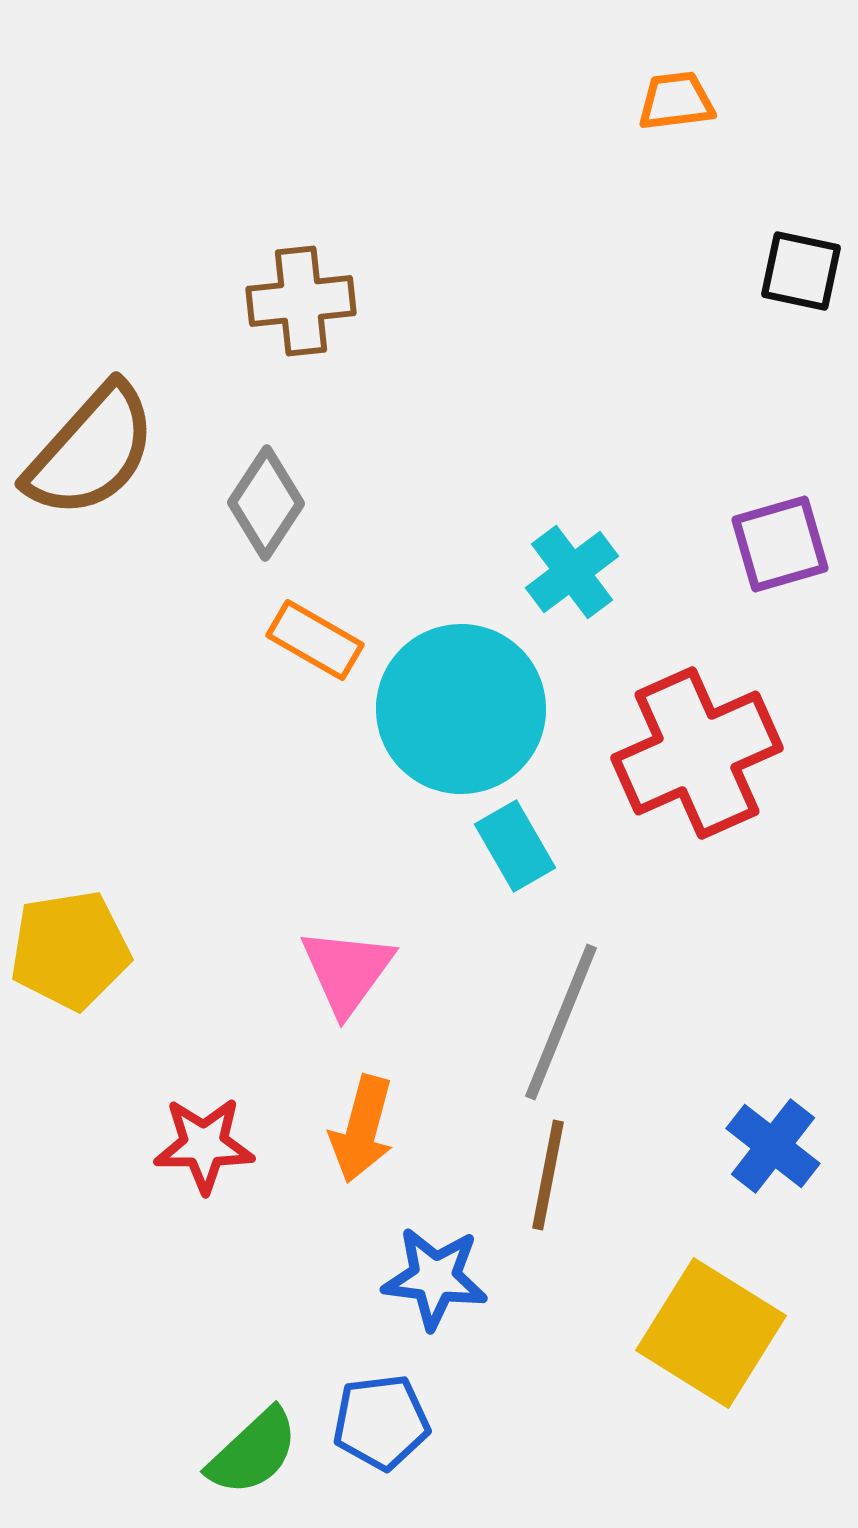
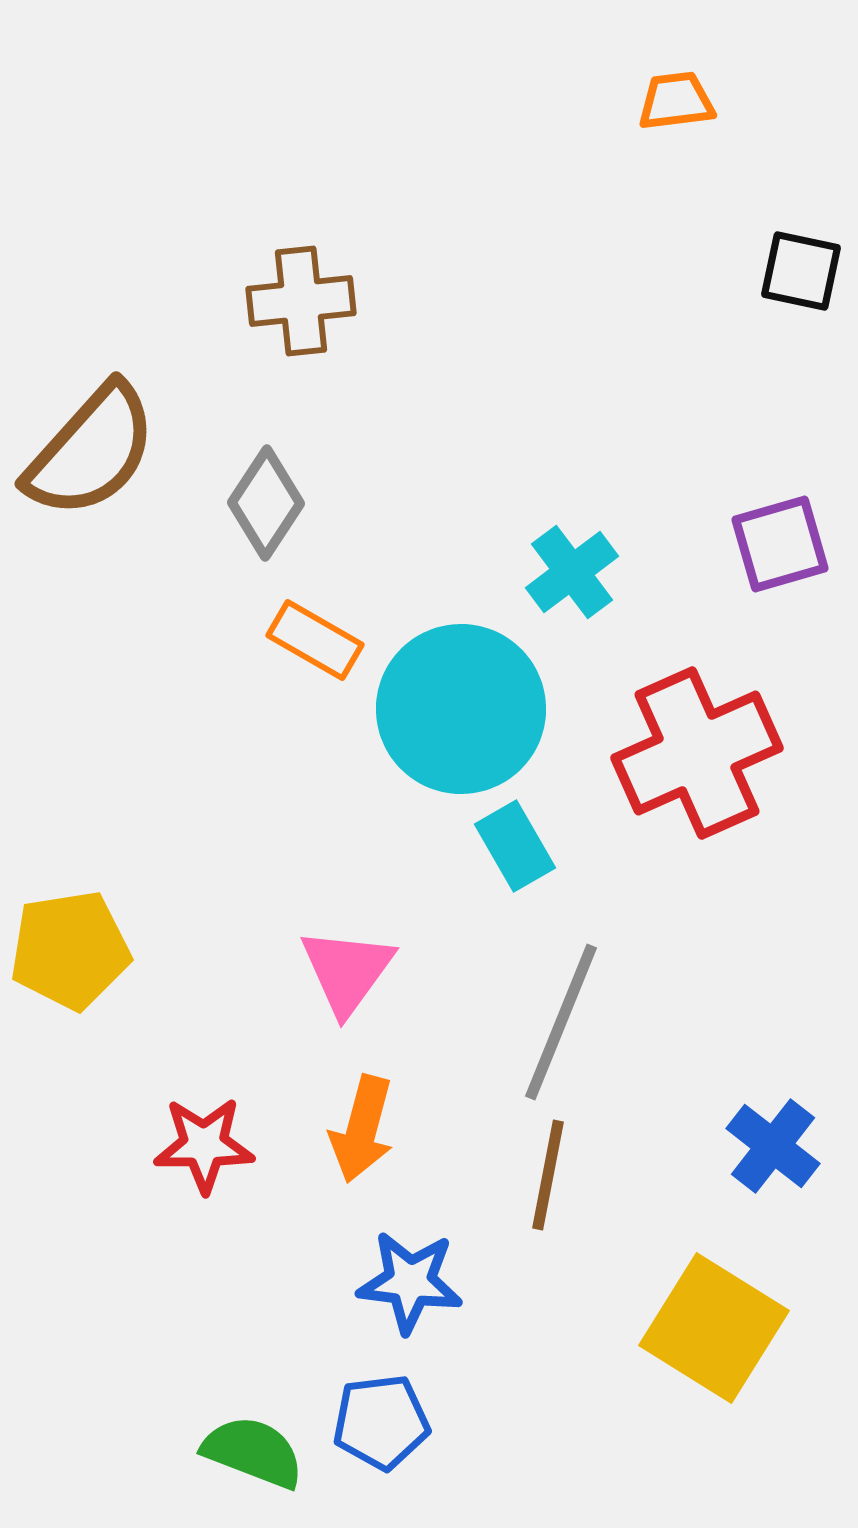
blue star: moved 25 px left, 4 px down
yellow square: moved 3 px right, 5 px up
green semicircle: rotated 116 degrees counterclockwise
